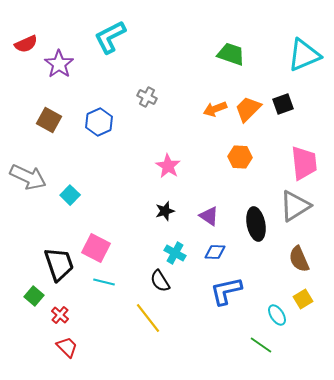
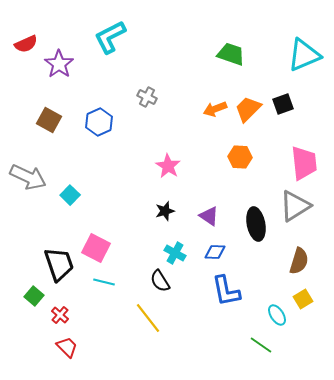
brown semicircle: moved 2 px down; rotated 140 degrees counterclockwise
blue L-shape: rotated 88 degrees counterclockwise
